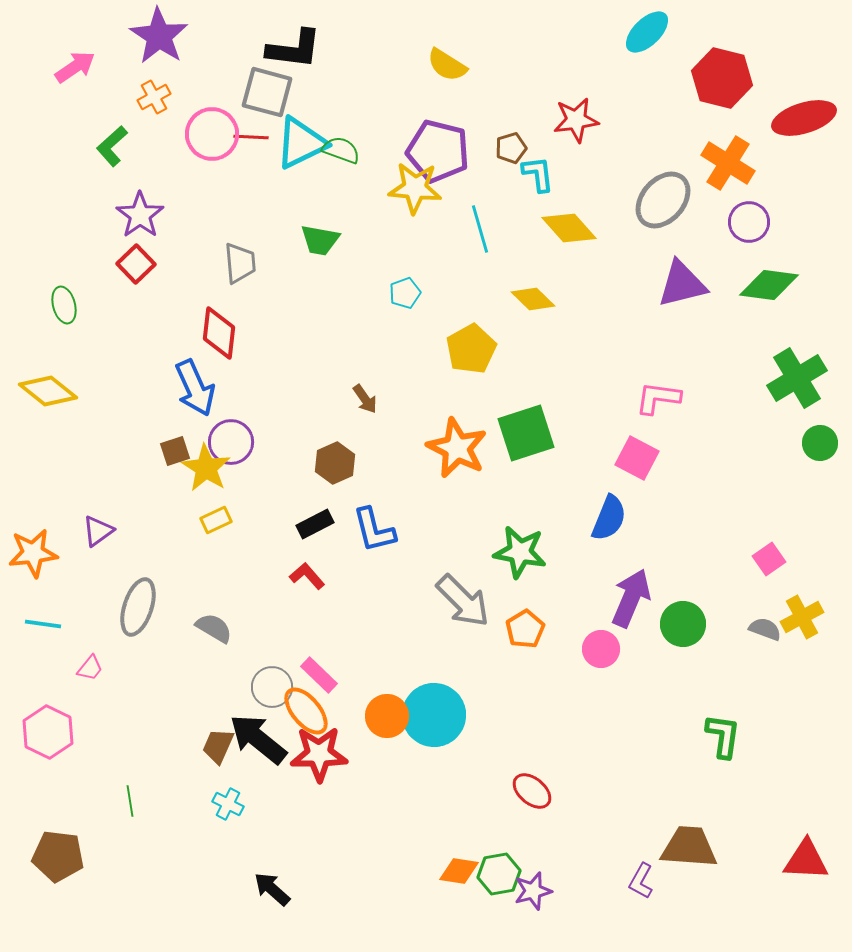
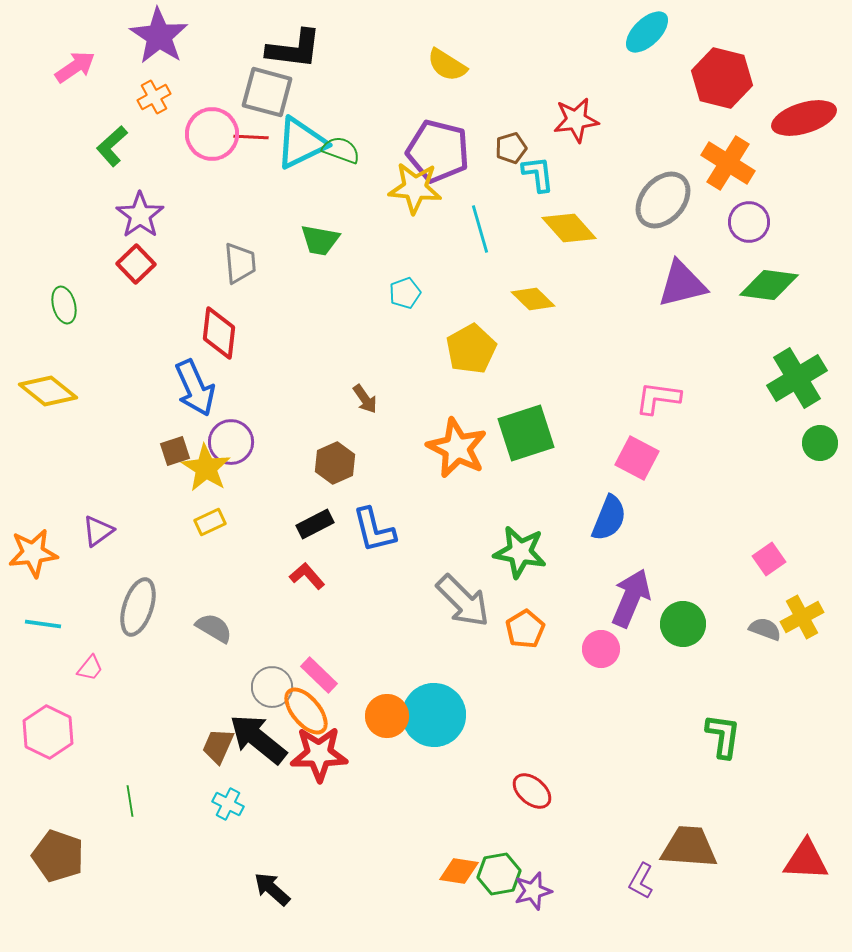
yellow rectangle at (216, 520): moved 6 px left, 2 px down
brown pentagon at (58, 856): rotated 12 degrees clockwise
